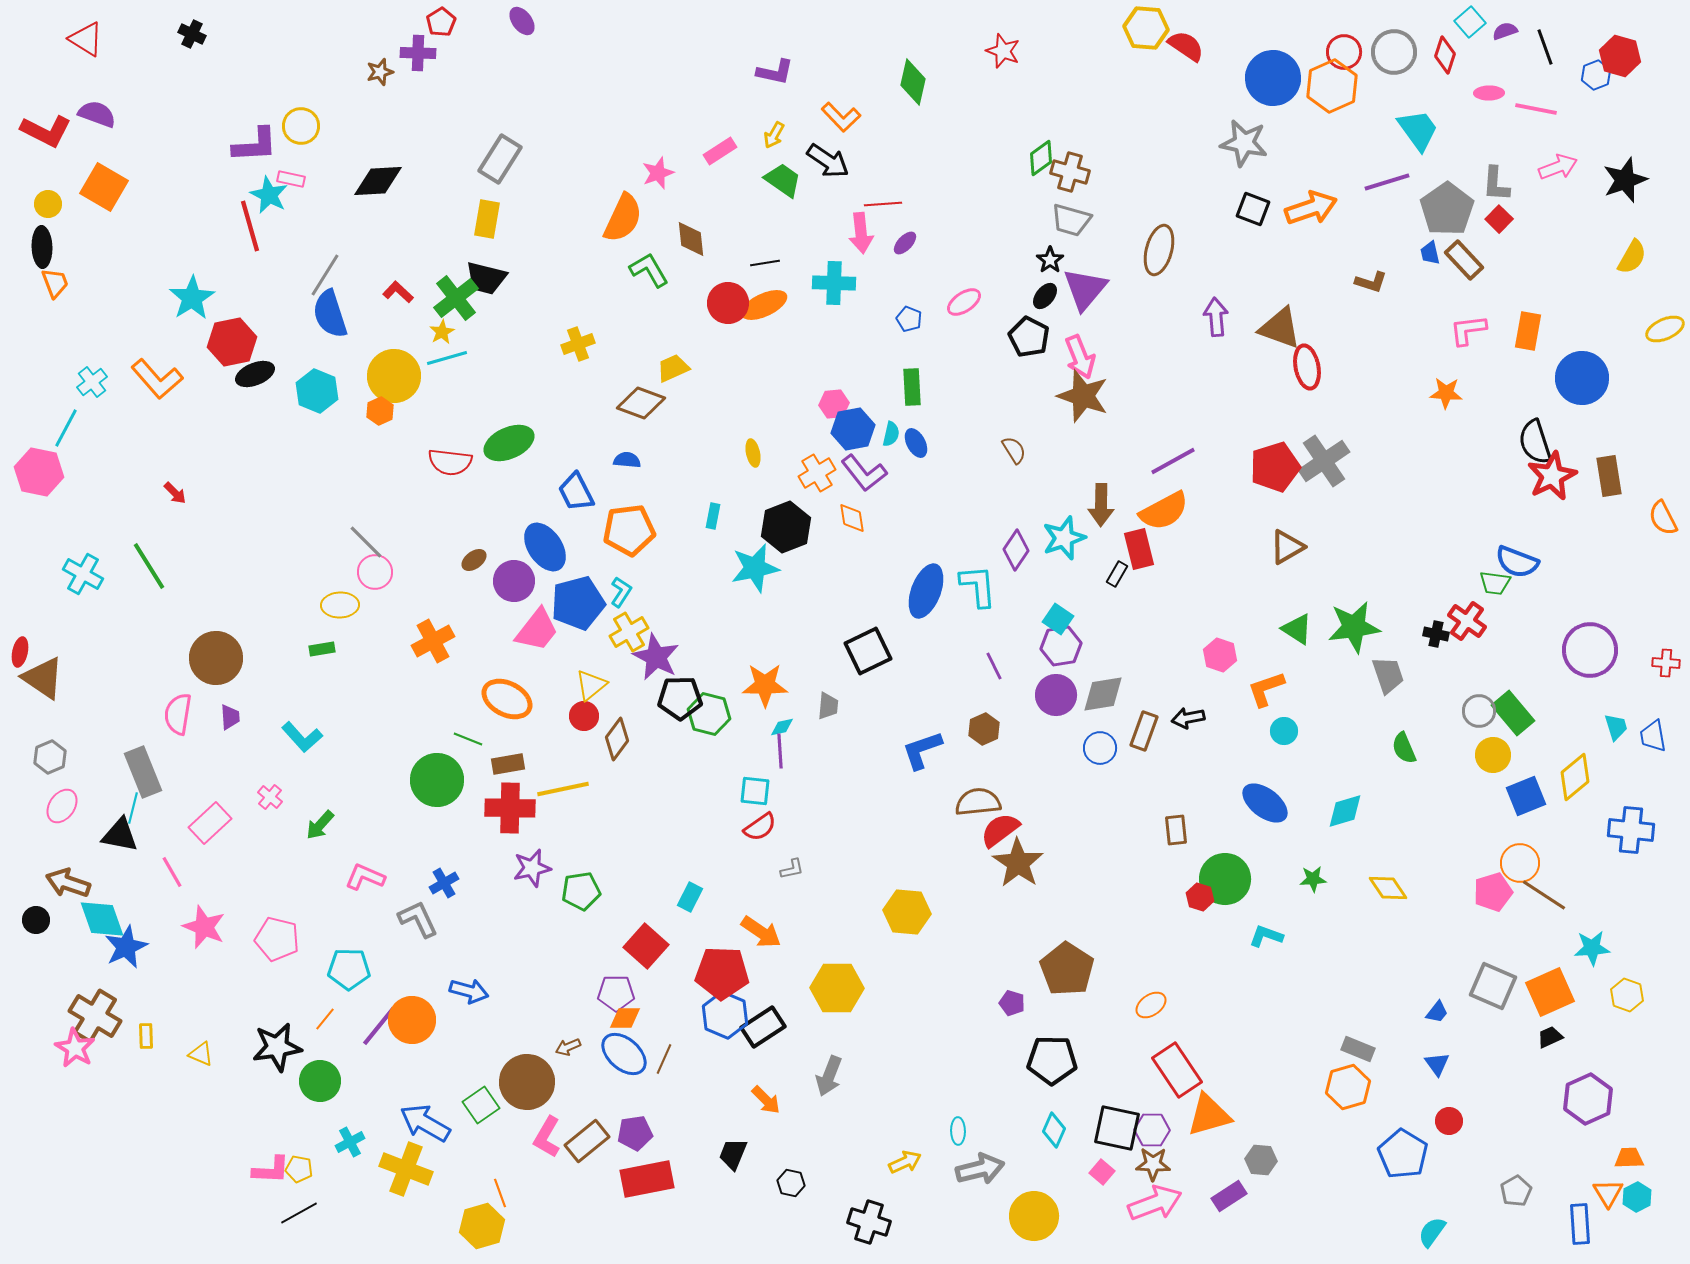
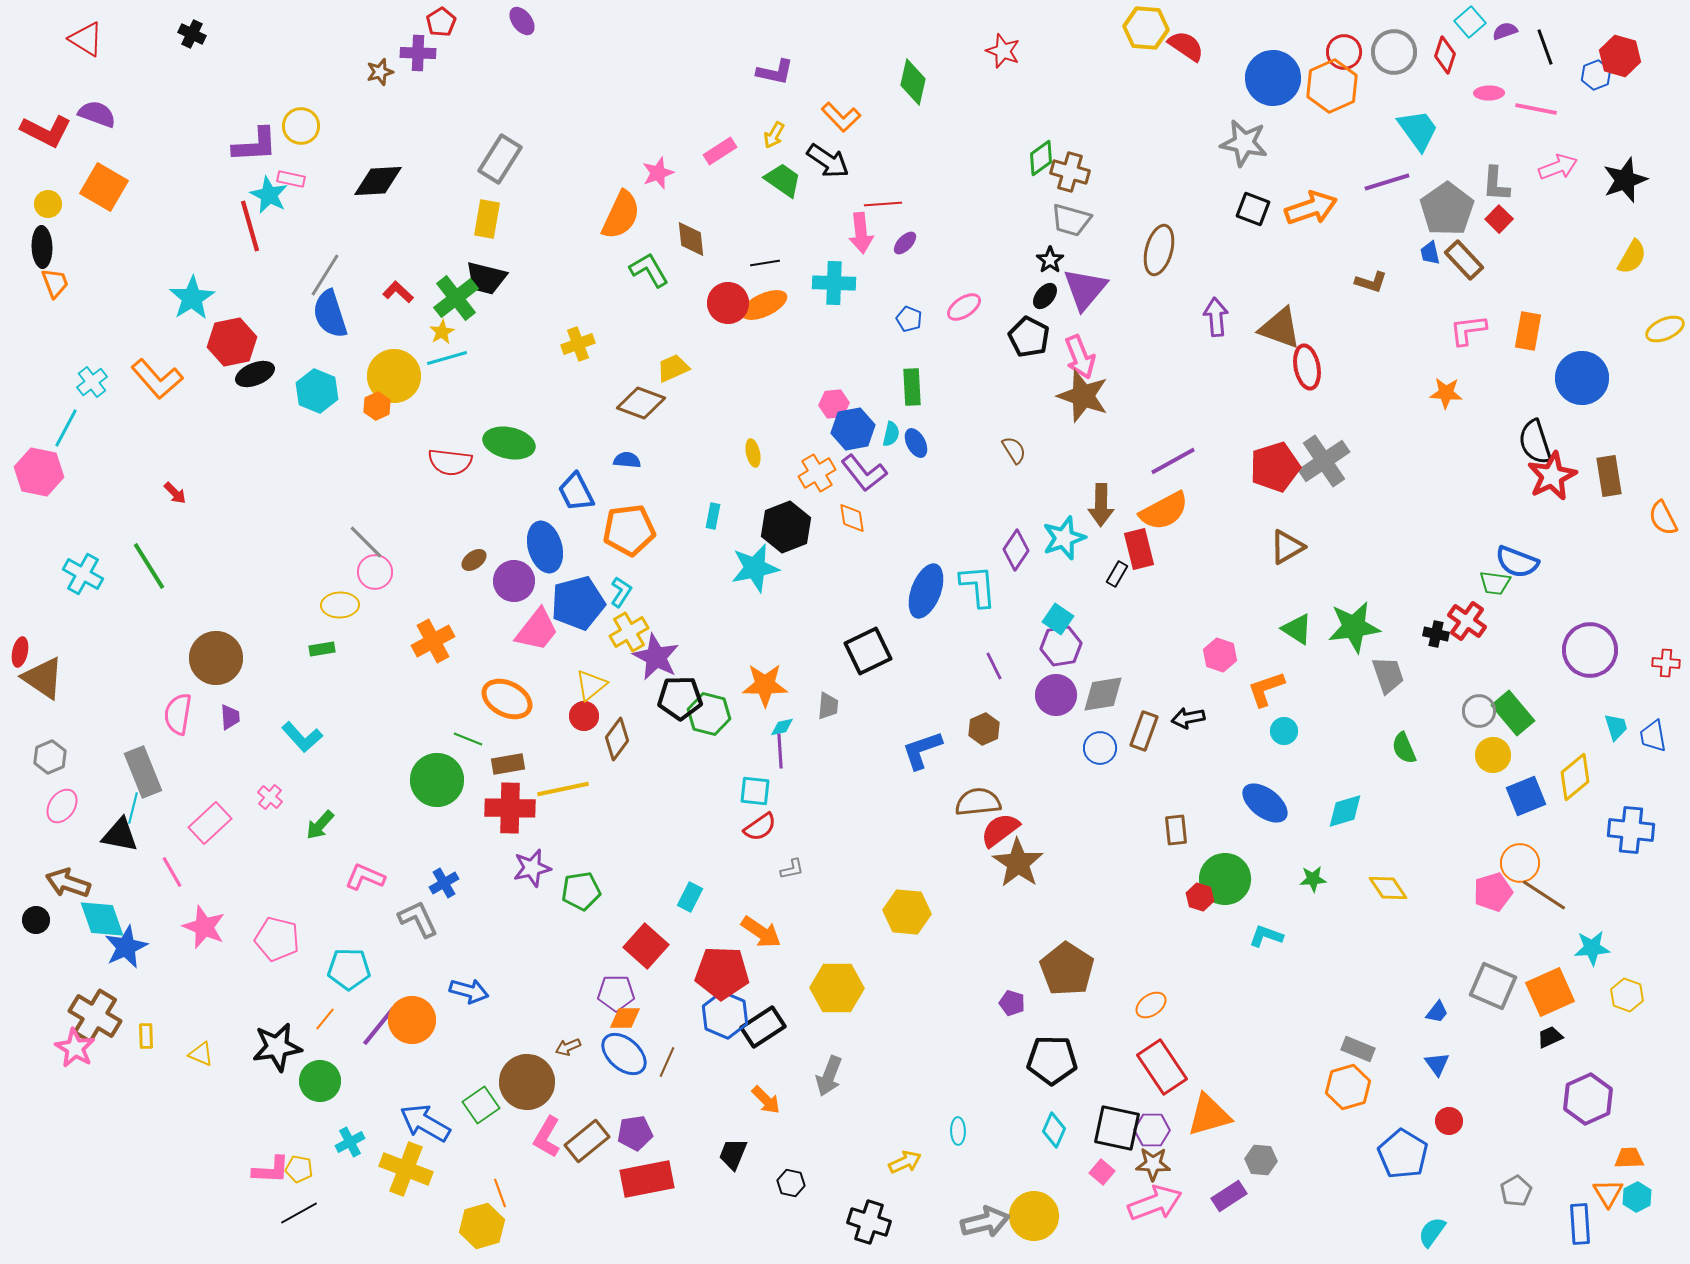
orange semicircle at (623, 218): moved 2 px left, 3 px up
pink ellipse at (964, 302): moved 5 px down
orange hexagon at (380, 411): moved 3 px left, 5 px up
green ellipse at (509, 443): rotated 36 degrees clockwise
blue ellipse at (545, 547): rotated 18 degrees clockwise
brown line at (664, 1059): moved 3 px right, 3 px down
red rectangle at (1177, 1070): moved 15 px left, 3 px up
gray arrow at (980, 1169): moved 5 px right, 53 px down
